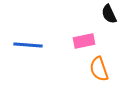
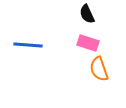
black semicircle: moved 22 px left
pink rectangle: moved 4 px right, 2 px down; rotated 30 degrees clockwise
